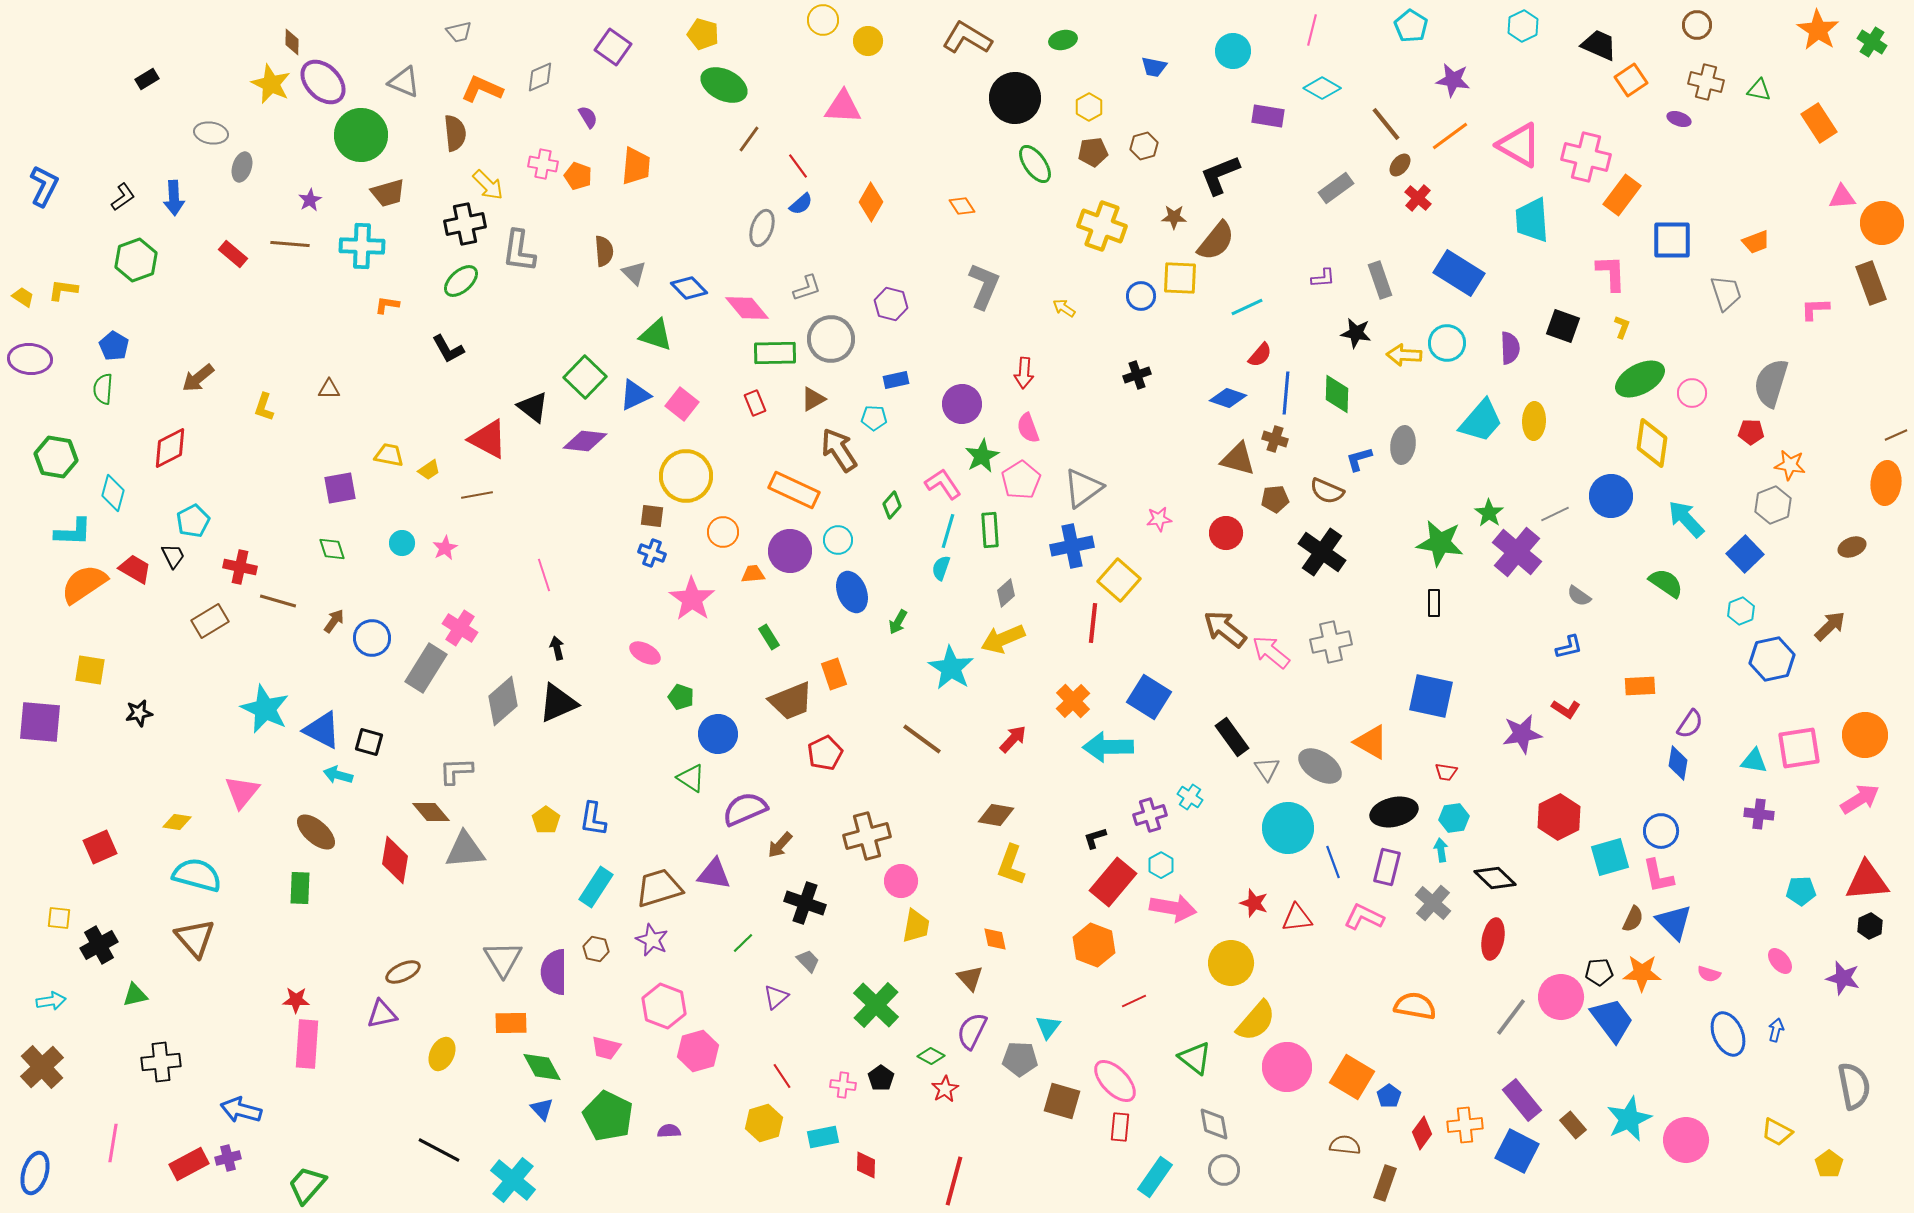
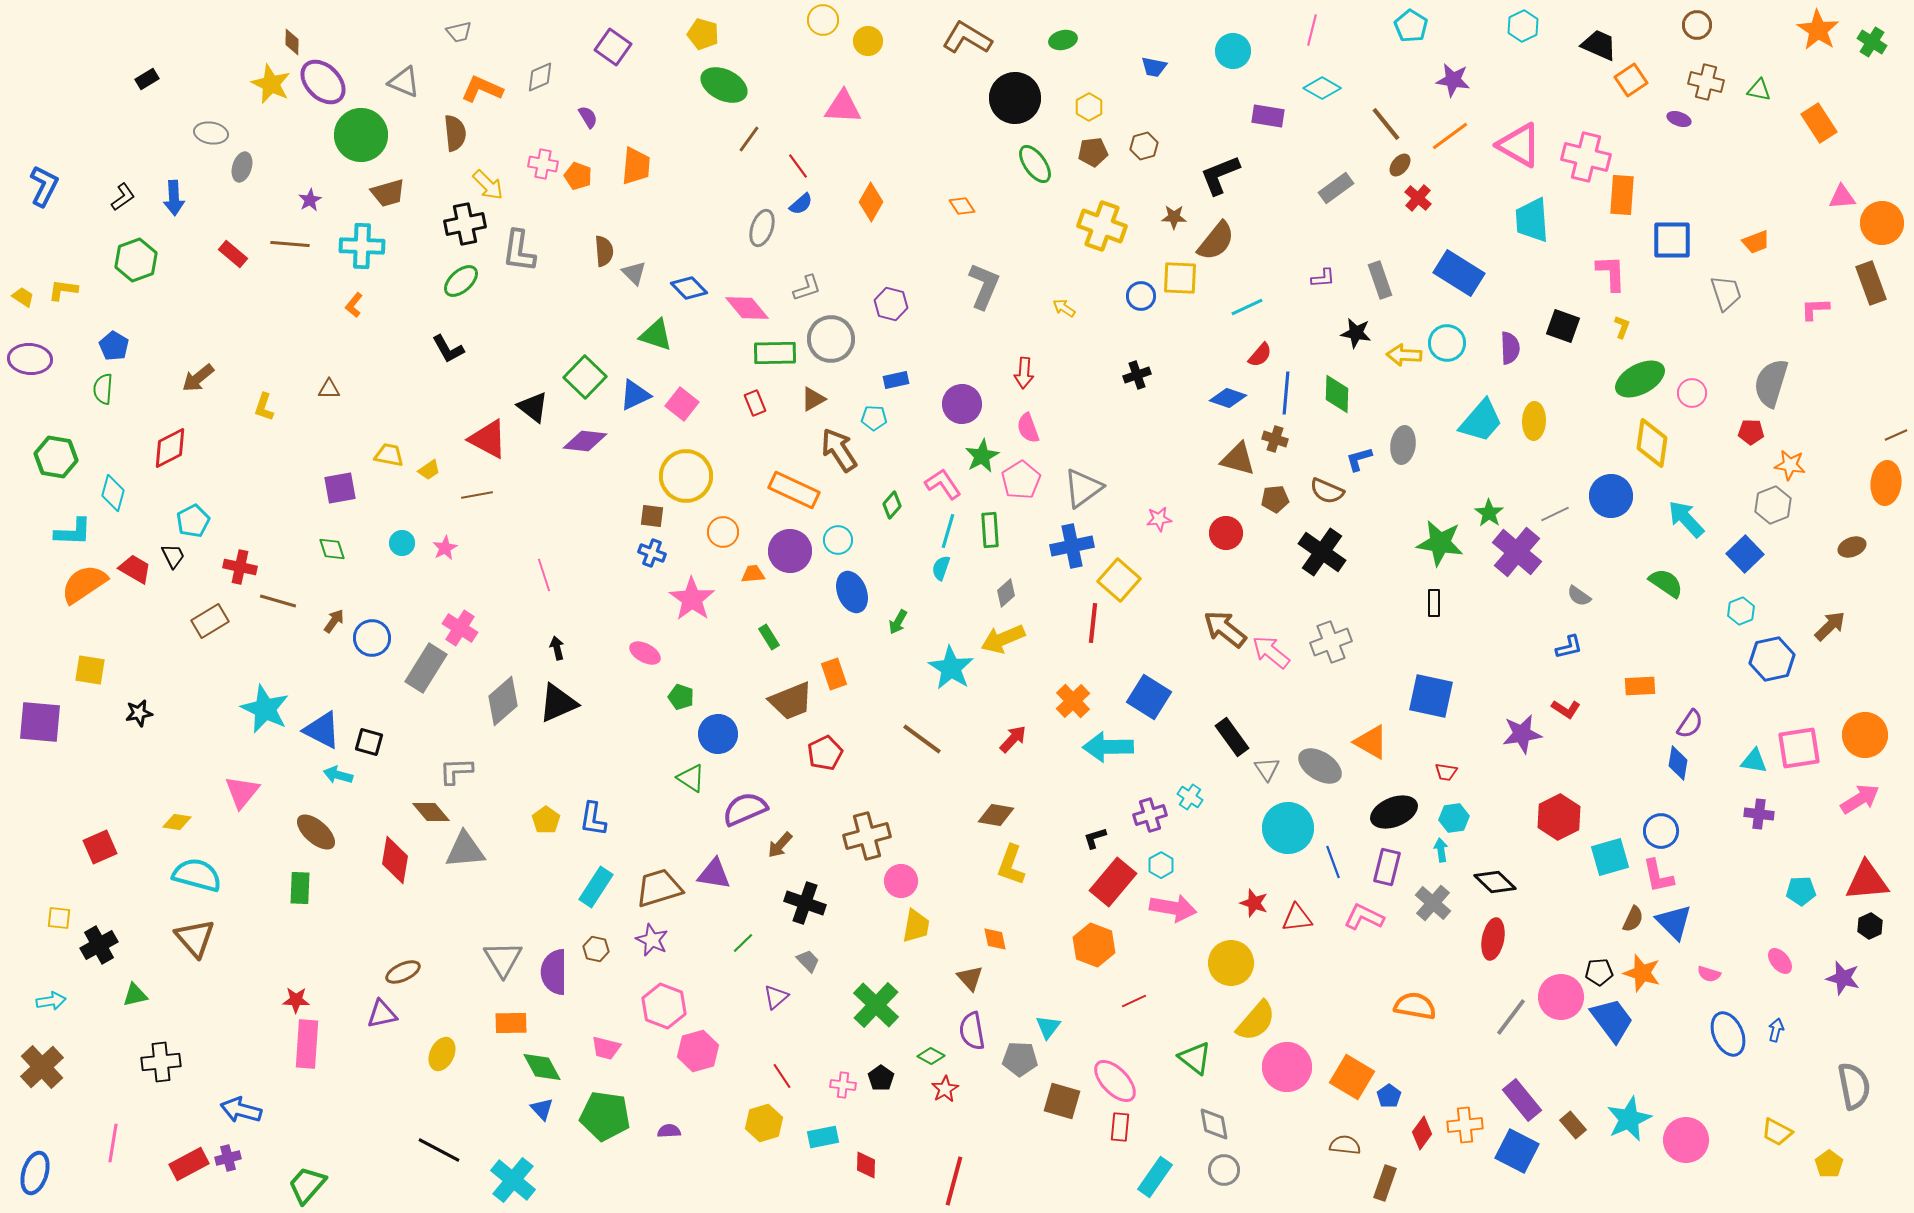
orange rectangle at (1622, 195): rotated 33 degrees counterclockwise
orange L-shape at (387, 305): moved 33 px left; rotated 60 degrees counterclockwise
gray cross at (1331, 642): rotated 9 degrees counterclockwise
black ellipse at (1394, 812): rotated 9 degrees counterclockwise
black diamond at (1495, 878): moved 4 px down
orange star at (1642, 973): rotated 15 degrees clockwise
purple semicircle at (972, 1031): rotated 36 degrees counterclockwise
green pentagon at (608, 1116): moved 3 px left; rotated 18 degrees counterclockwise
